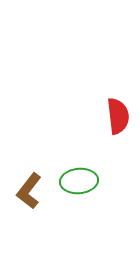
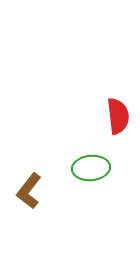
green ellipse: moved 12 px right, 13 px up
